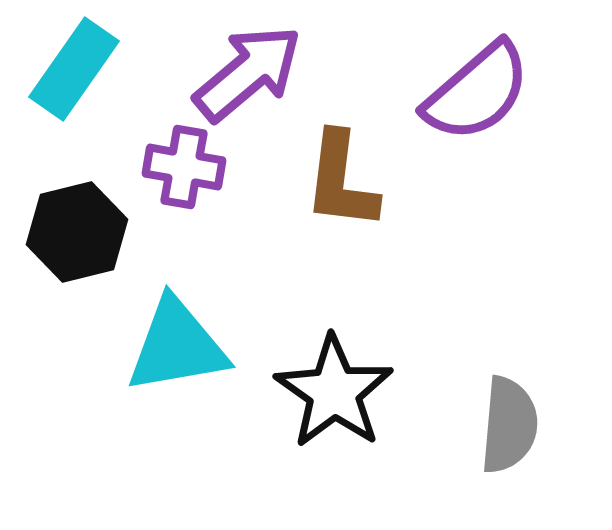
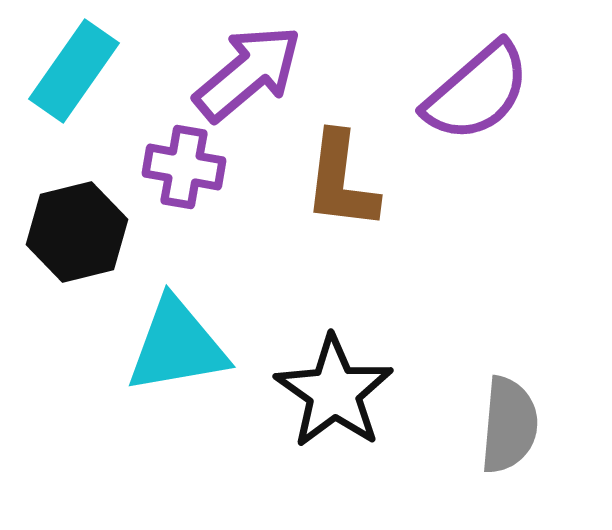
cyan rectangle: moved 2 px down
